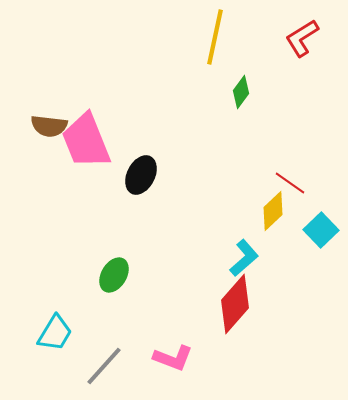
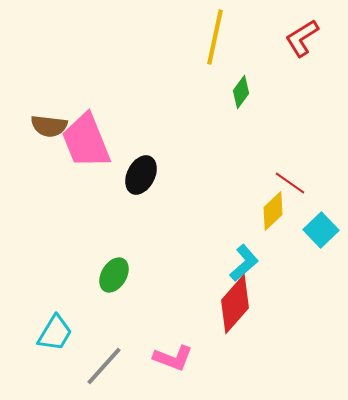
cyan L-shape: moved 5 px down
